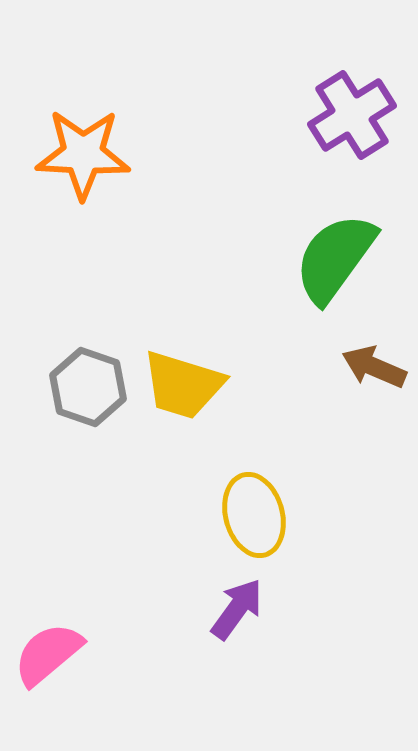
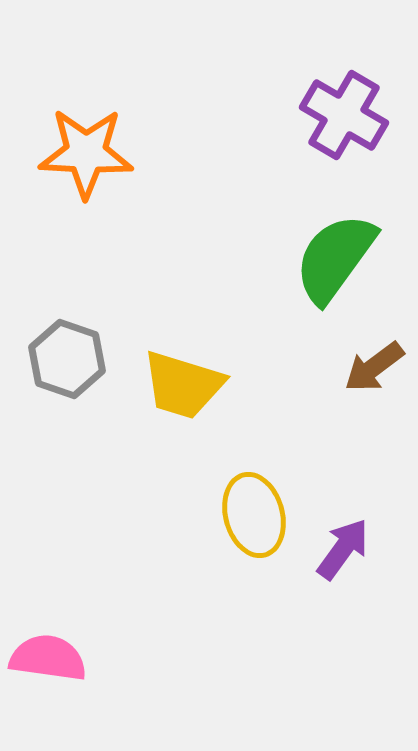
purple cross: moved 8 px left; rotated 28 degrees counterclockwise
orange star: moved 3 px right, 1 px up
brown arrow: rotated 60 degrees counterclockwise
gray hexagon: moved 21 px left, 28 px up
purple arrow: moved 106 px right, 60 px up
pink semicircle: moved 4 px down; rotated 48 degrees clockwise
